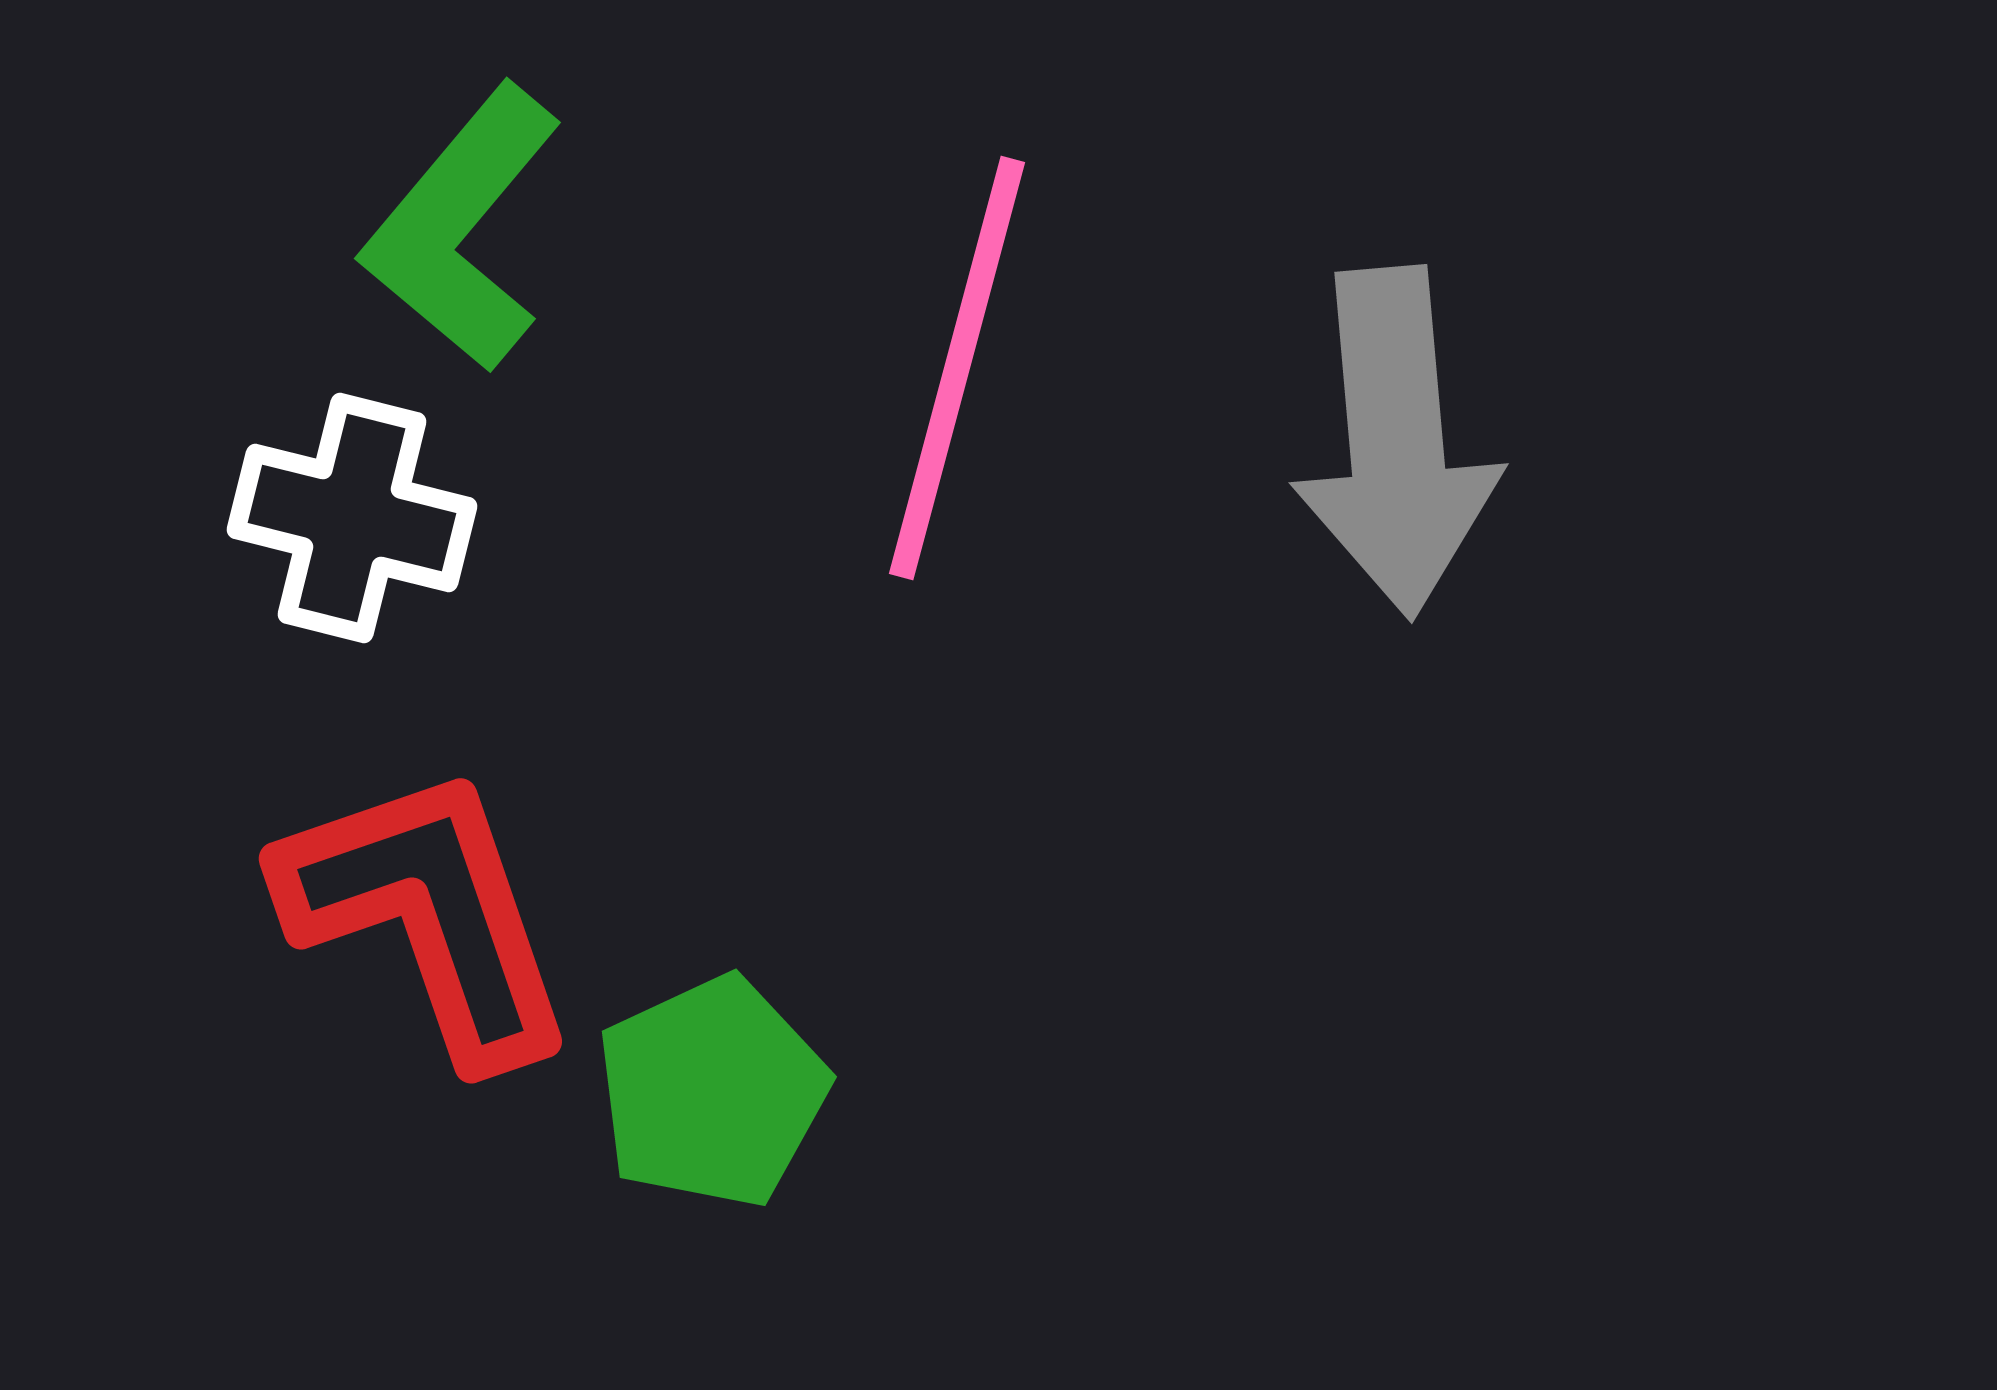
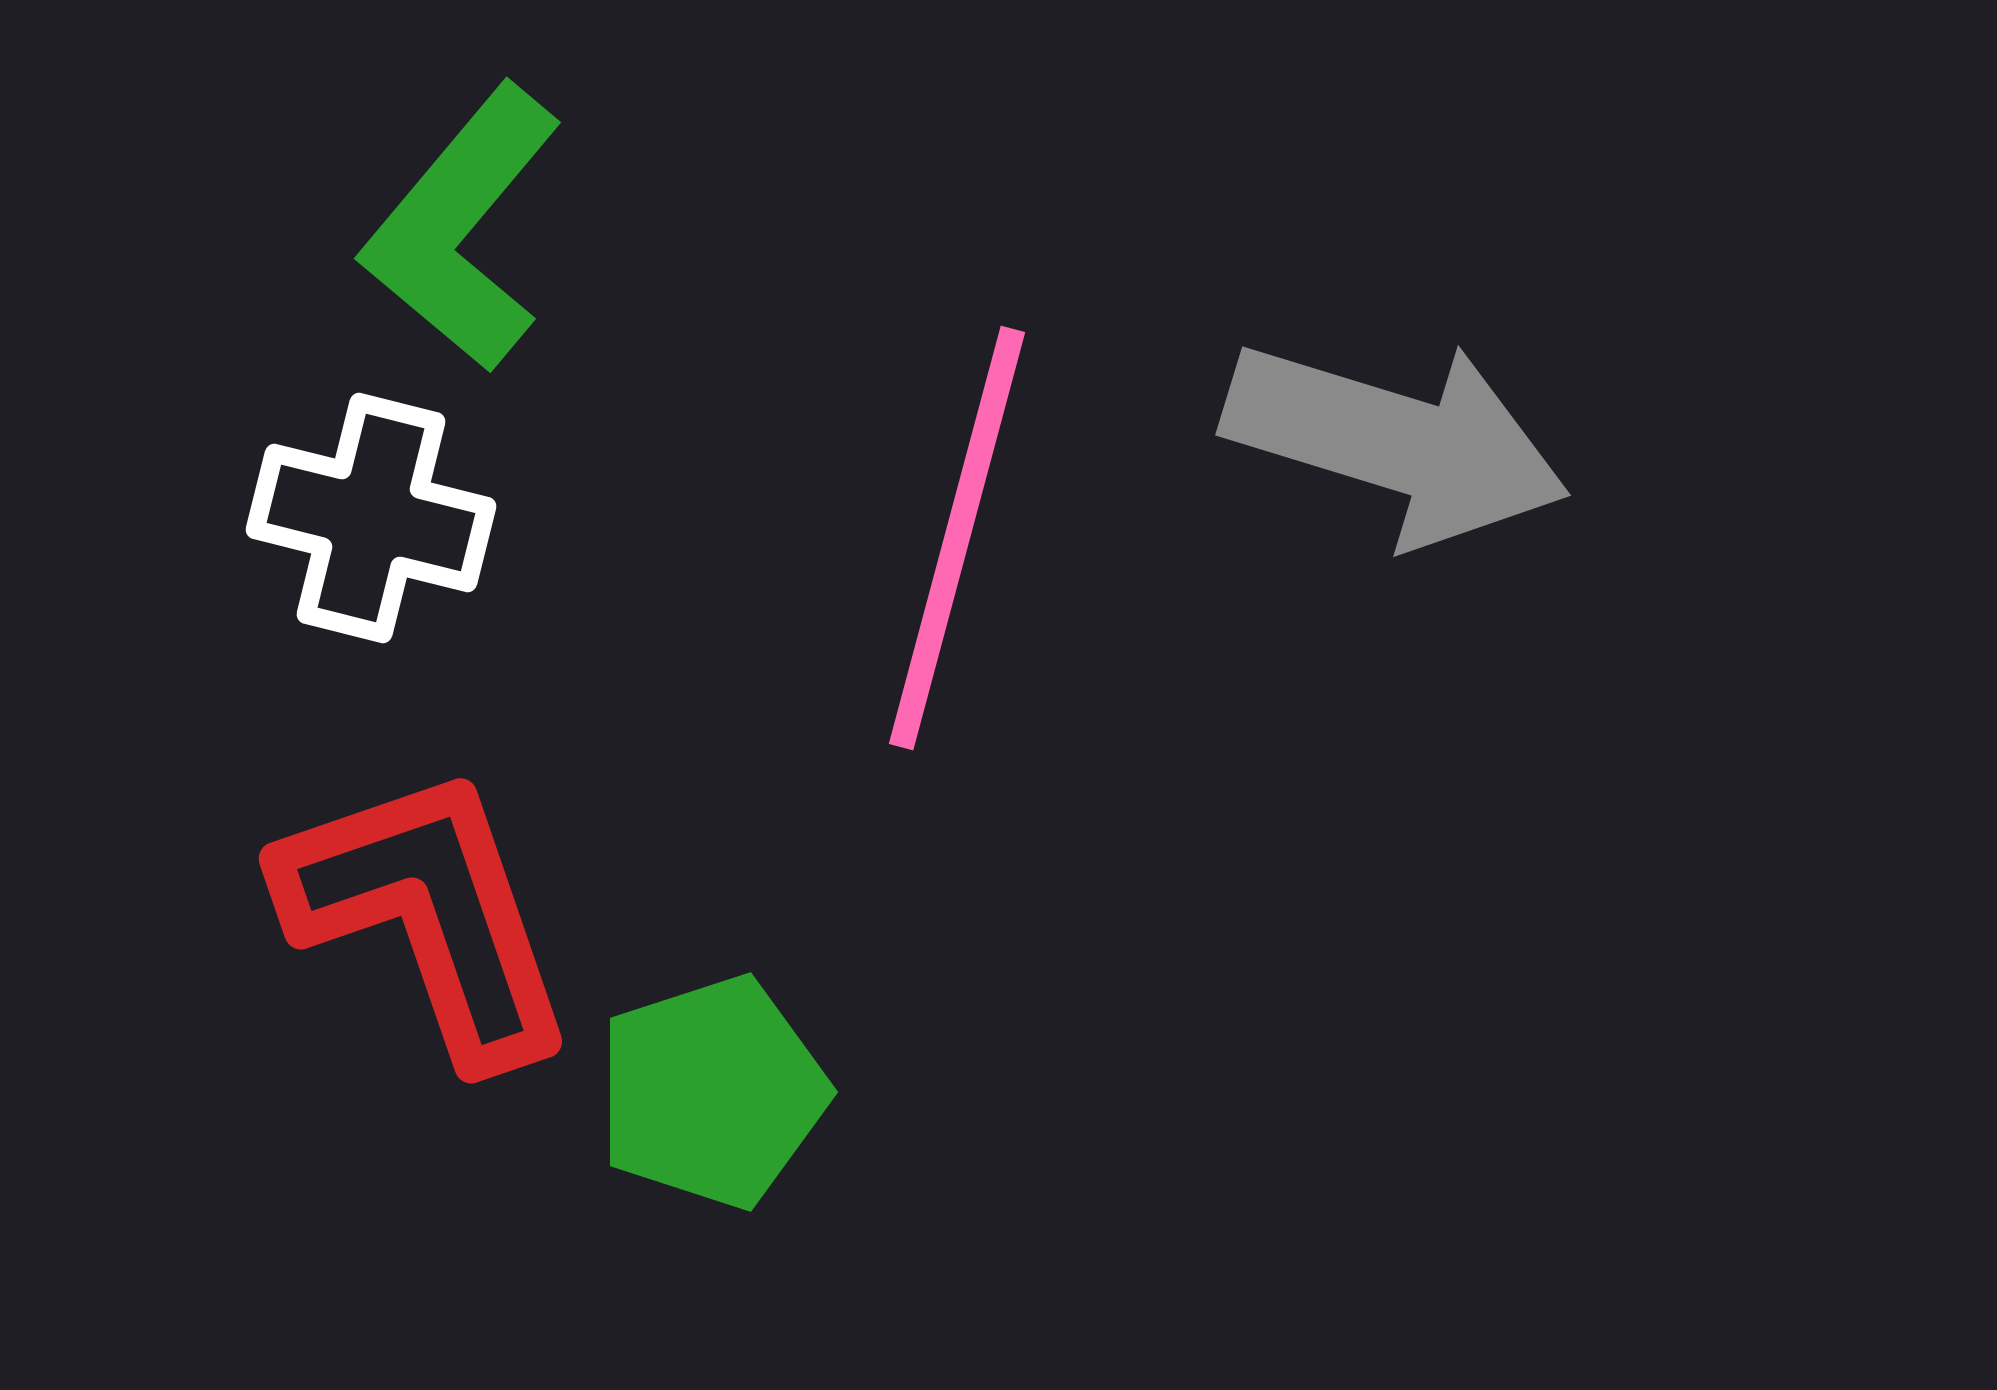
pink line: moved 170 px down
gray arrow: rotated 68 degrees counterclockwise
white cross: moved 19 px right
green pentagon: rotated 7 degrees clockwise
